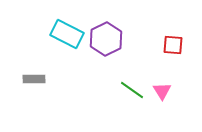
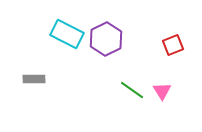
red square: rotated 25 degrees counterclockwise
